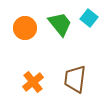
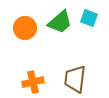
cyan square: rotated 18 degrees counterclockwise
green trapezoid: moved 2 px up; rotated 88 degrees clockwise
orange cross: rotated 25 degrees clockwise
